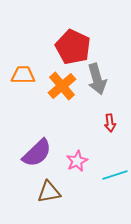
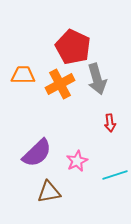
orange cross: moved 2 px left, 2 px up; rotated 12 degrees clockwise
